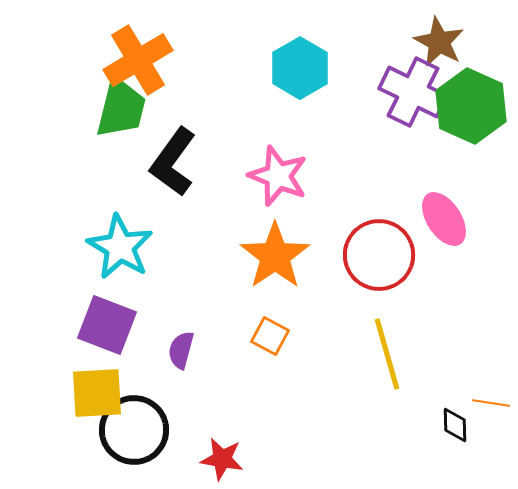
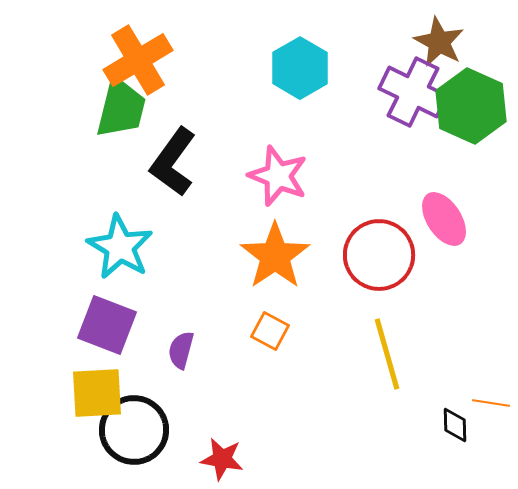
orange square: moved 5 px up
